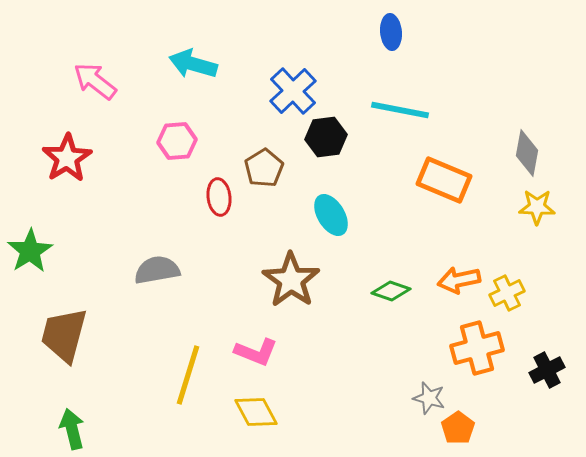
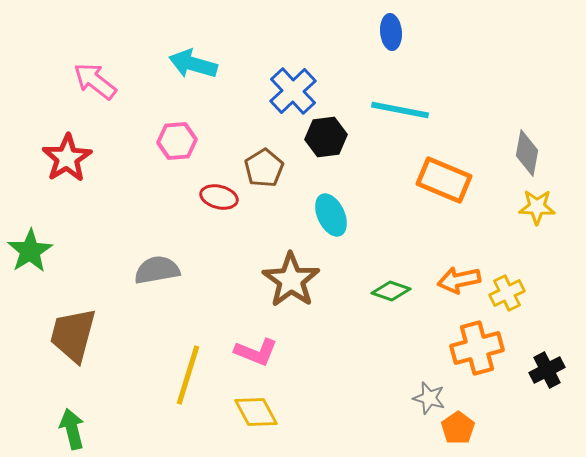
red ellipse: rotated 69 degrees counterclockwise
cyan ellipse: rotated 6 degrees clockwise
brown trapezoid: moved 9 px right
